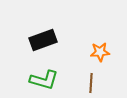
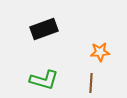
black rectangle: moved 1 px right, 11 px up
